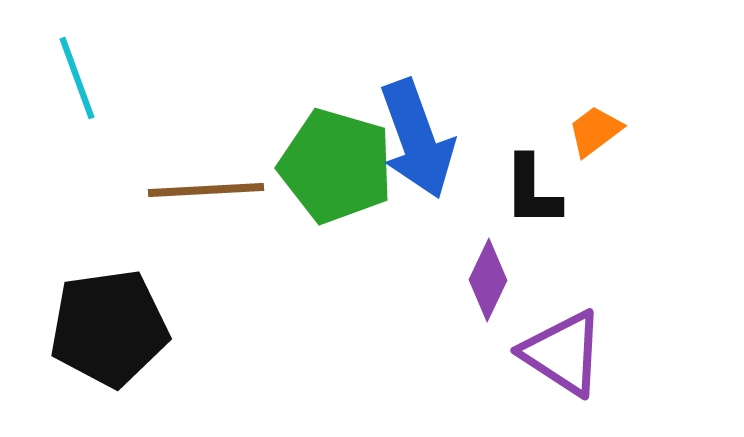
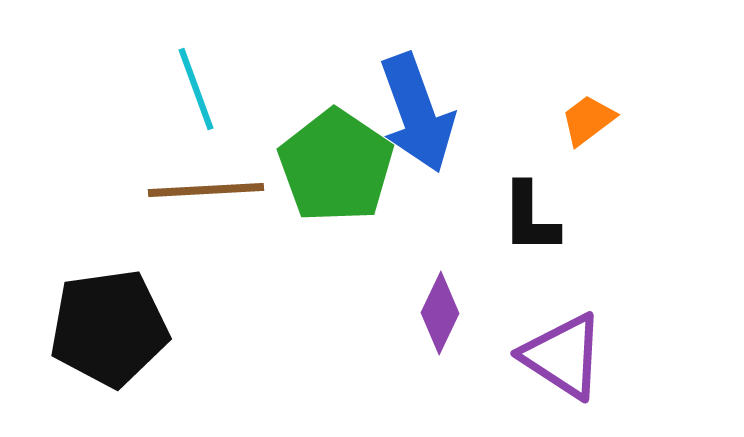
cyan line: moved 119 px right, 11 px down
orange trapezoid: moved 7 px left, 11 px up
blue arrow: moved 26 px up
green pentagon: rotated 18 degrees clockwise
black L-shape: moved 2 px left, 27 px down
purple diamond: moved 48 px left, 33 px down
purple triangle: moved 3 px down
